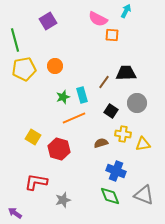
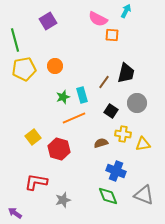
black trapezoid: rotated 105 degrees clockwise
yellow square: rotated 21 degrees clockwise
green diamond: moved 2 px left
